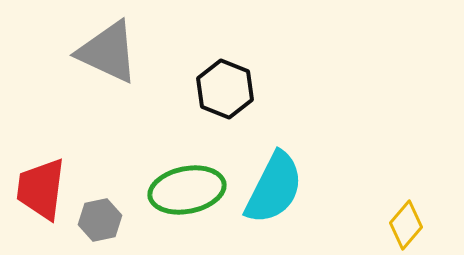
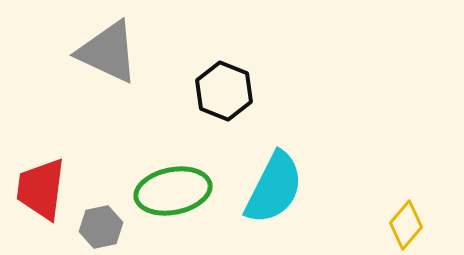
black hexagon: moved 1 px left, 2 px down
green ellipse: moved 14 px left, 1 px down
gray hexagon: moved 1 px right, 7 px down
